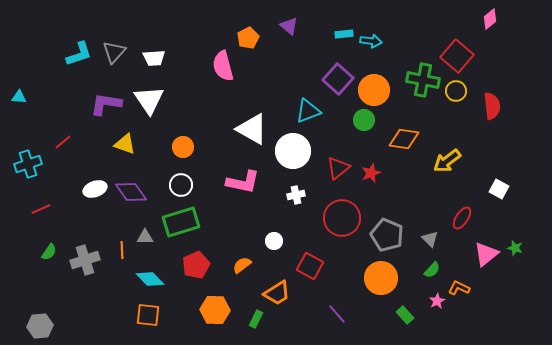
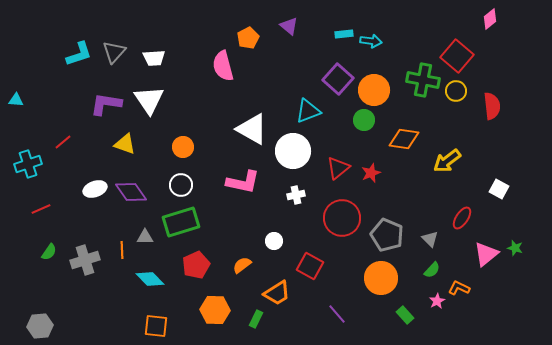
cyan triangle at (19, 97): moved 3 px left, 3 px down
orange square at (148, 315): moved 8 px right, 11 px down
